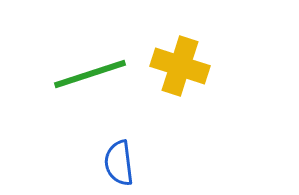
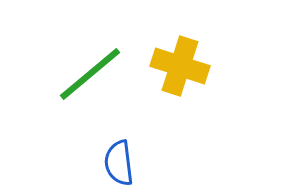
green line: rotated 22 degrees counterclockwise
